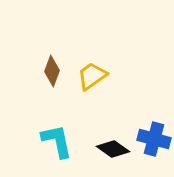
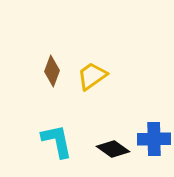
blue cross: rotated 16 degrees counterclockwise
